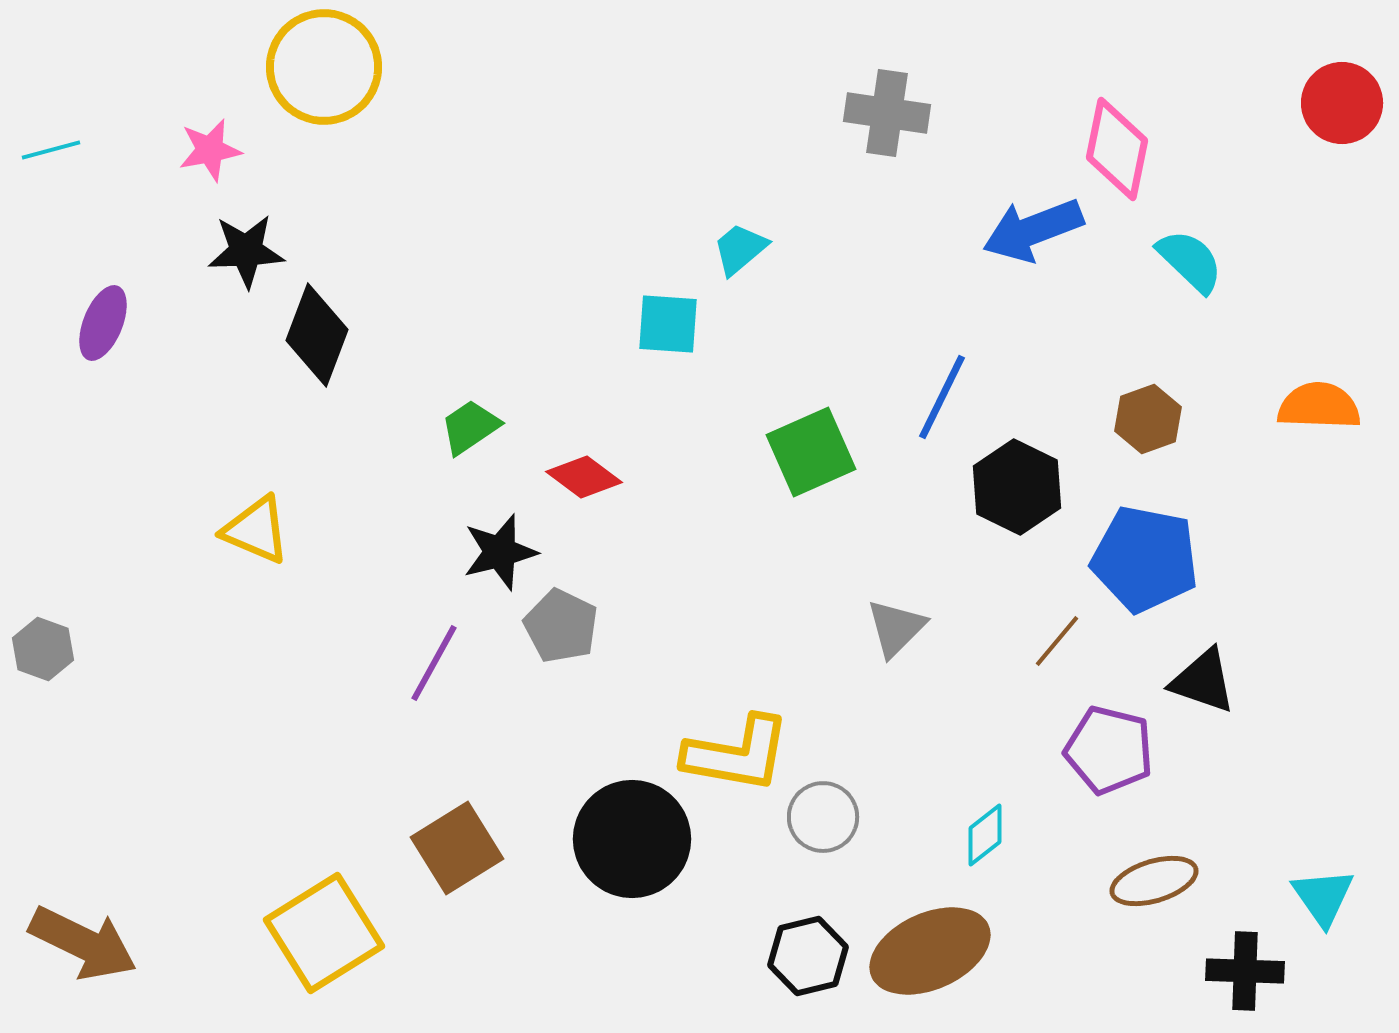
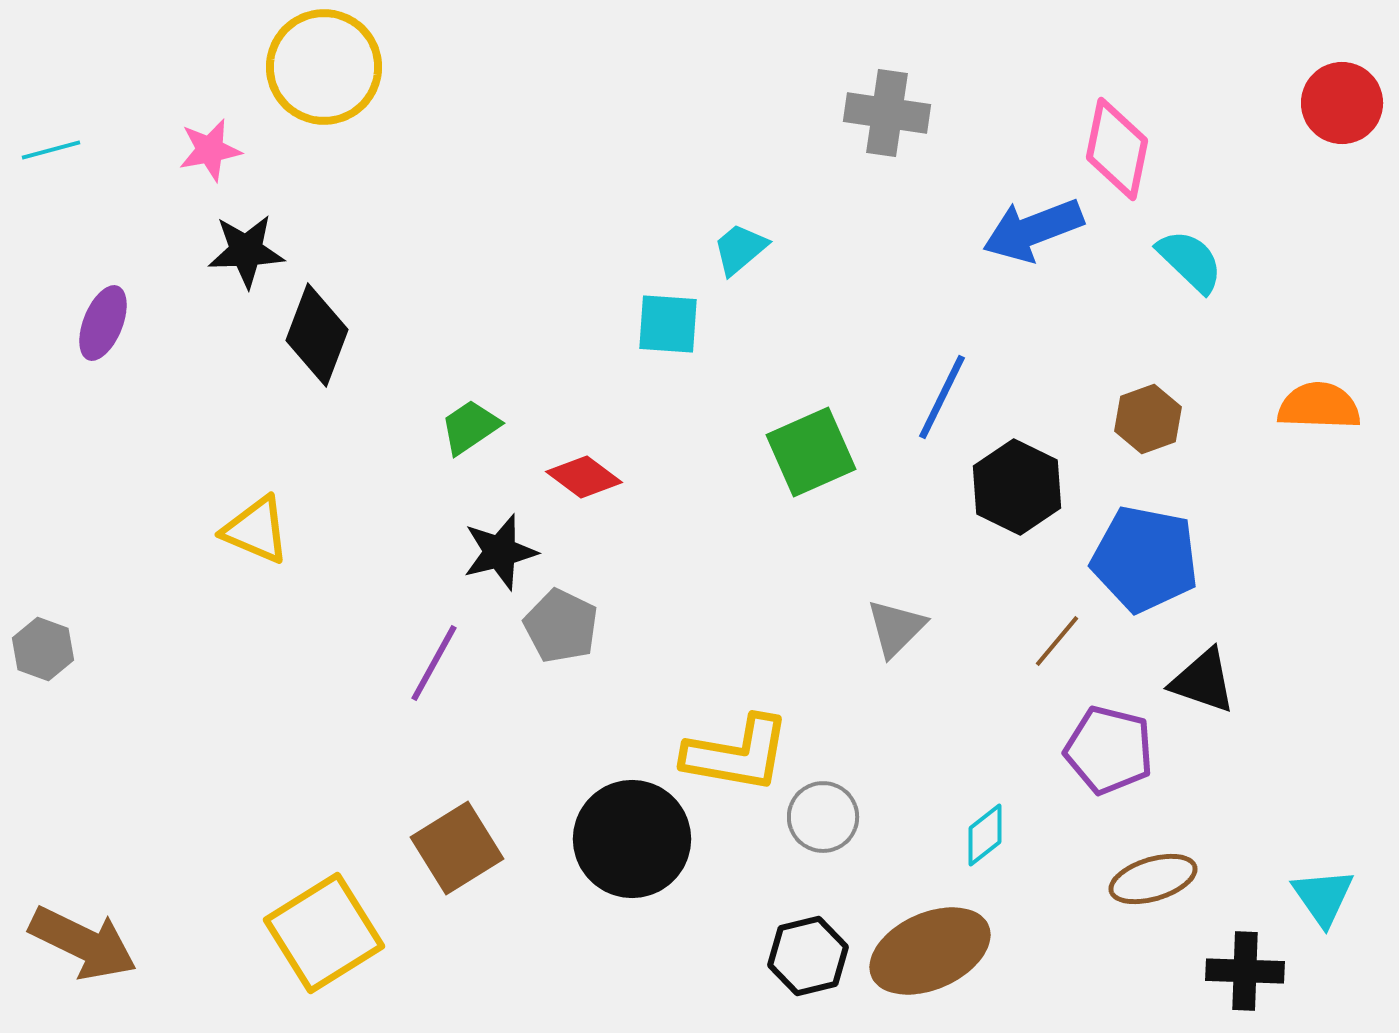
brown ellipse at (1154, 881): moved 1 px left, 2 px up
